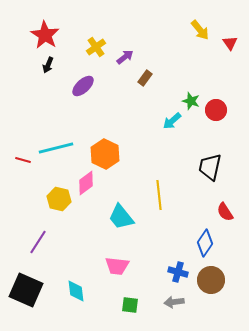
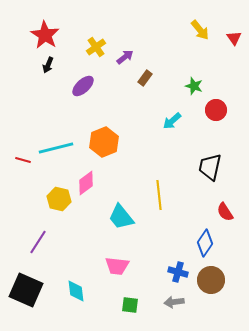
red triangle: moved 4 px right, 5 px up
green star: moved 3 px right, 15 px up
orange hexagon: moved 1 px left, 12 px up; rotated 12 degrees clockwise
